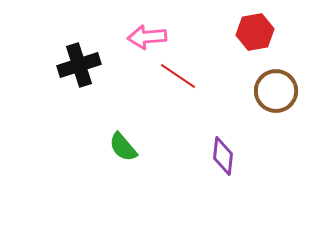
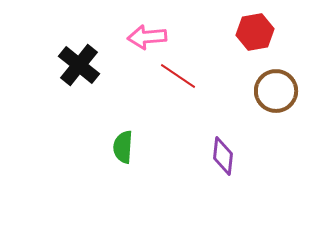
black cross: rotated 33 degrees counterclockwise
green semicircle: rotated 44 degrees clockwise
